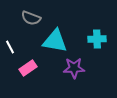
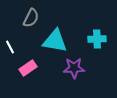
gray semicircle: rotated 84 degrees counterclockwise
